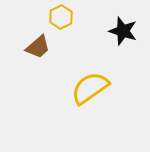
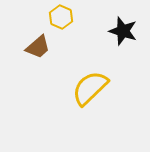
yellow hexagon: rotated 10 degrees counterclockwise
yellow semicircle: rotated 9 degrees counterclockwise
